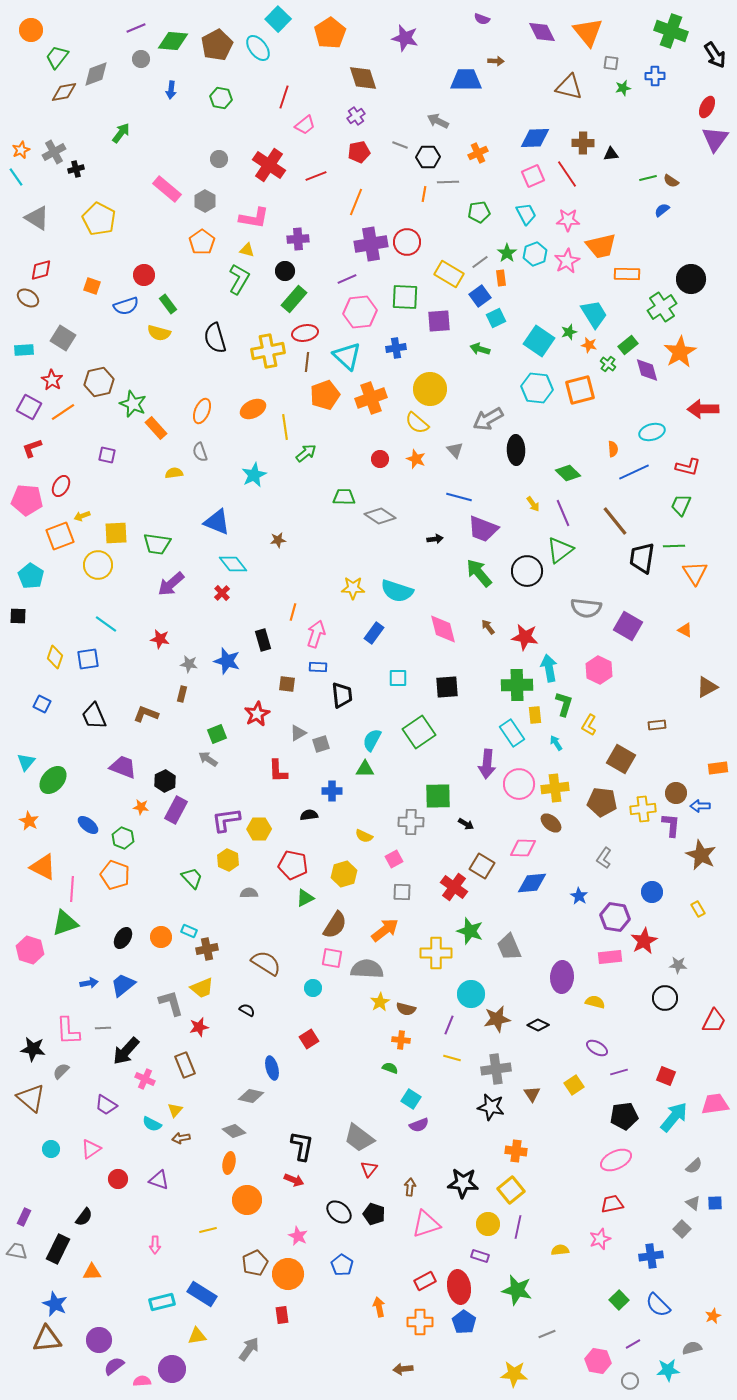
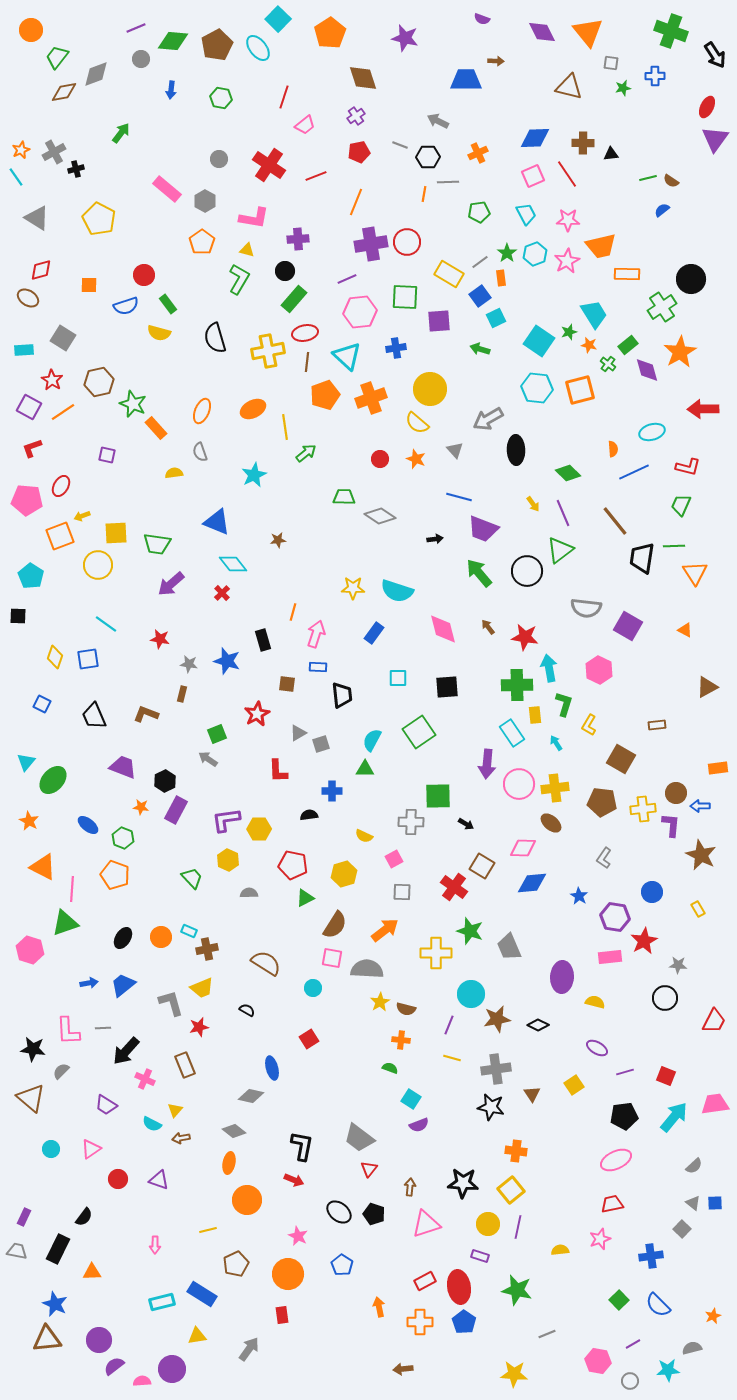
orange square at (92, 286): moved 3 px left, 1 px up; rotated 18 degrees counterclockwise
purple line at (619, 1072): moved 6 px right
brown pentagon at (255, 1263): moved 19 px left, 1 px down
